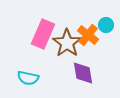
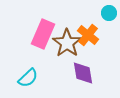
cyan circle: moved 3 px right, 12 px up
cyan semicircle: rotated 55 degrees counterclockwise
